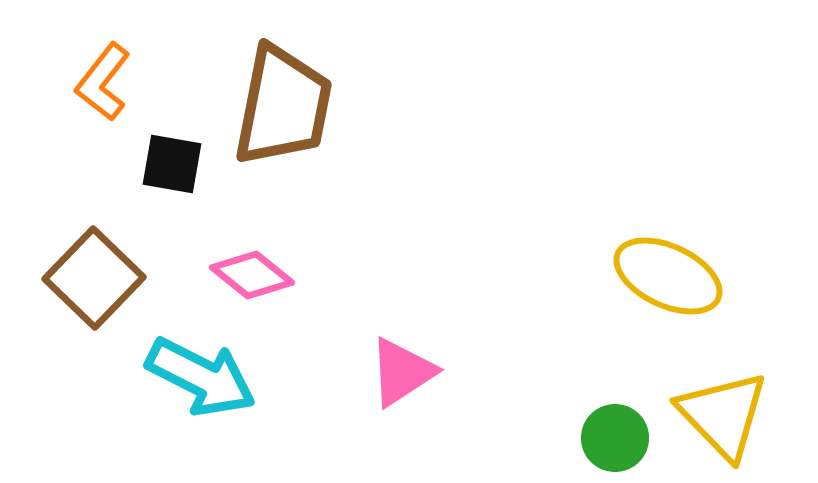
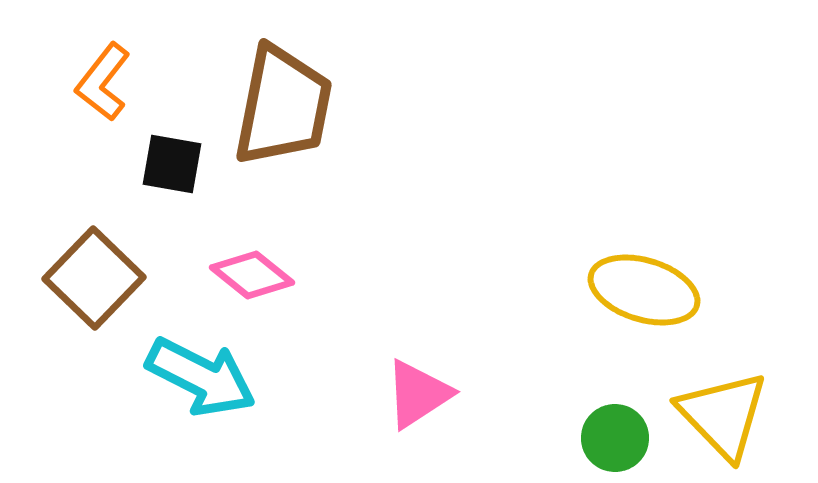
yellow ellipse: moved 24 px left, 14 px down; rotated 8 degrees counterclockwise
pink triangle: moved 16 px right, 22 px down
